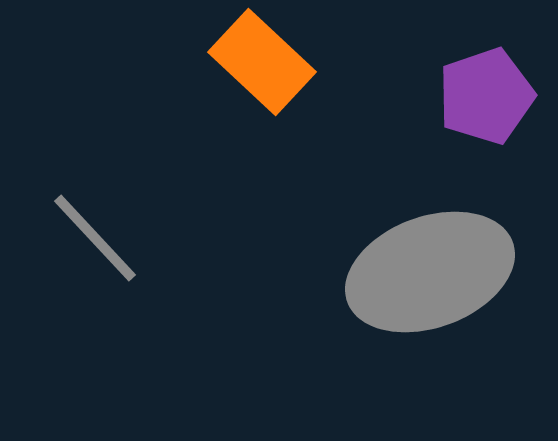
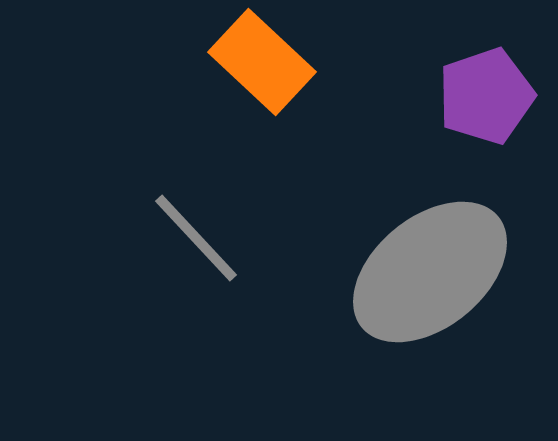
gray line: moved 101 px right
gray ellipse: rotated 19 degrees counterclockwise
